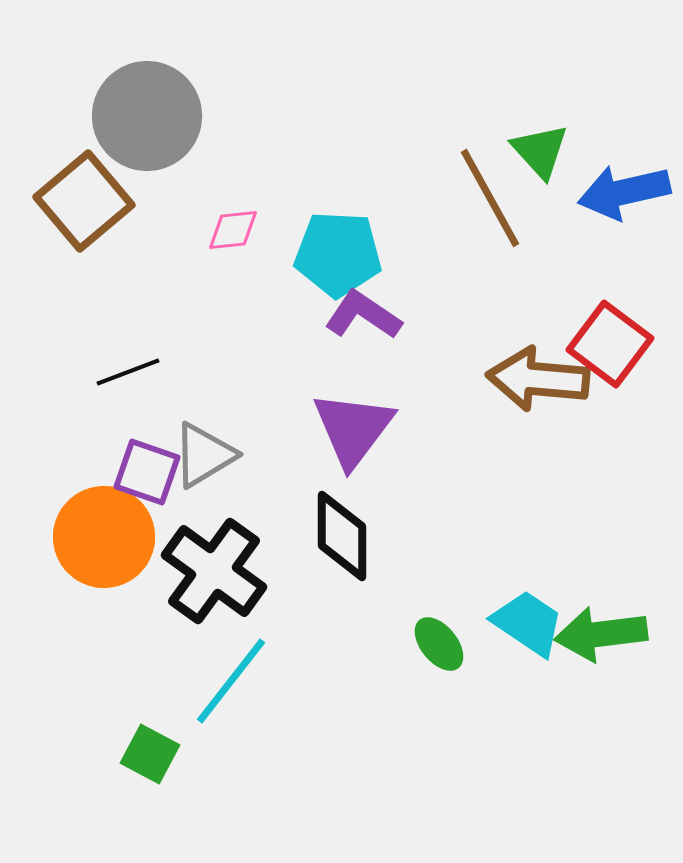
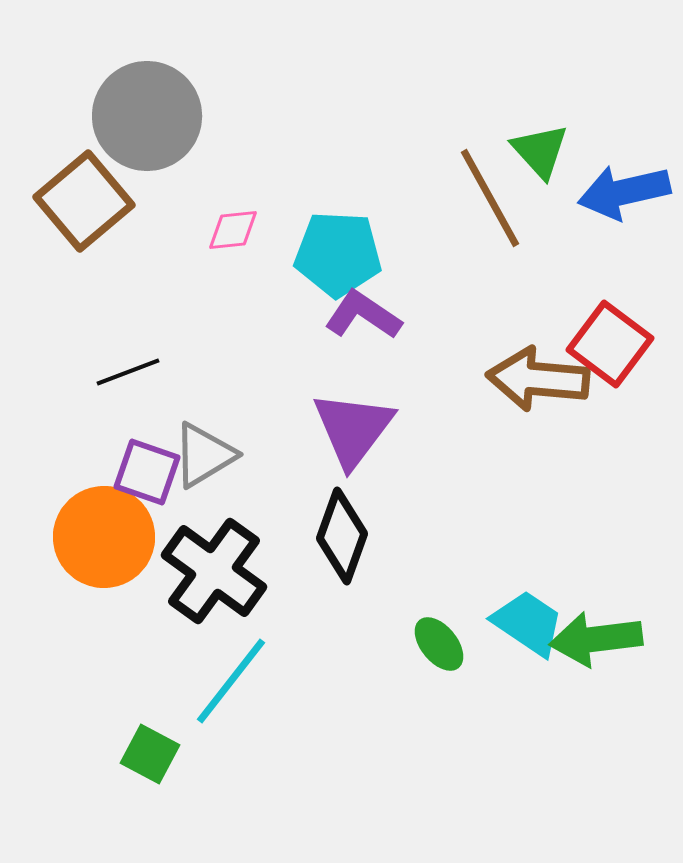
black diamond: rotated 20 degrees clockwise
green arrow: moved 5 px left, 5 px down
